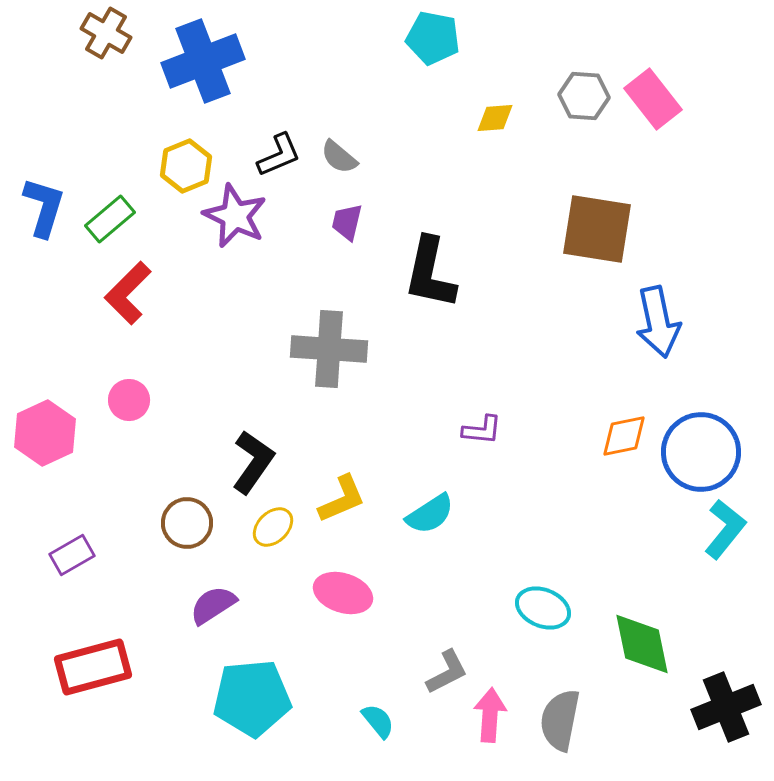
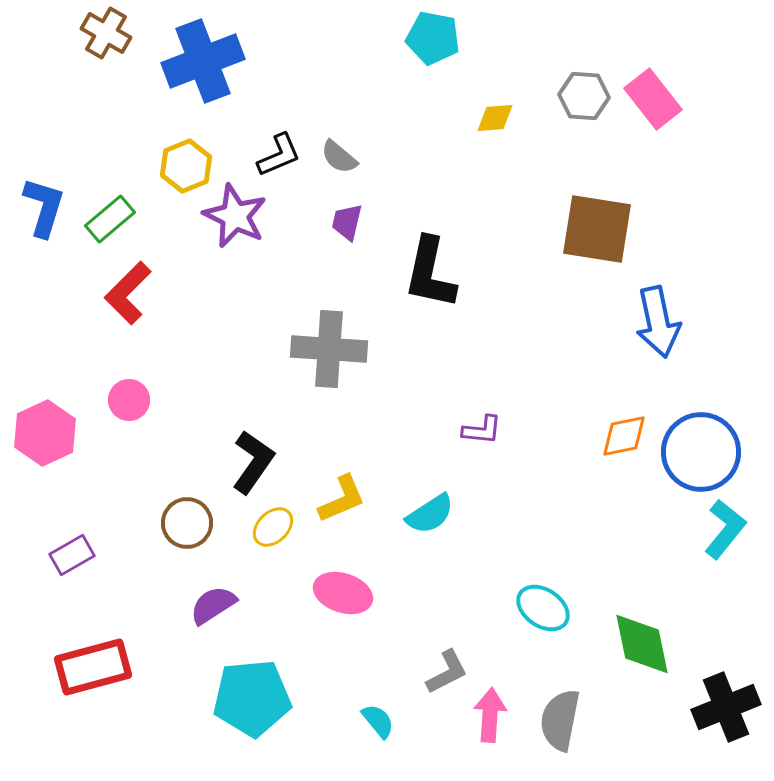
cyan ellipse at (543, 608): rotated 12 degrees clockwise
